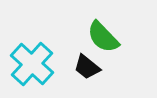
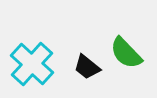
green semicircle: moved 23 px right, 16 px down
